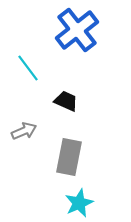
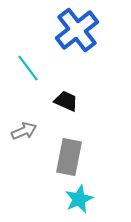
cyan star: moved 4 px up
